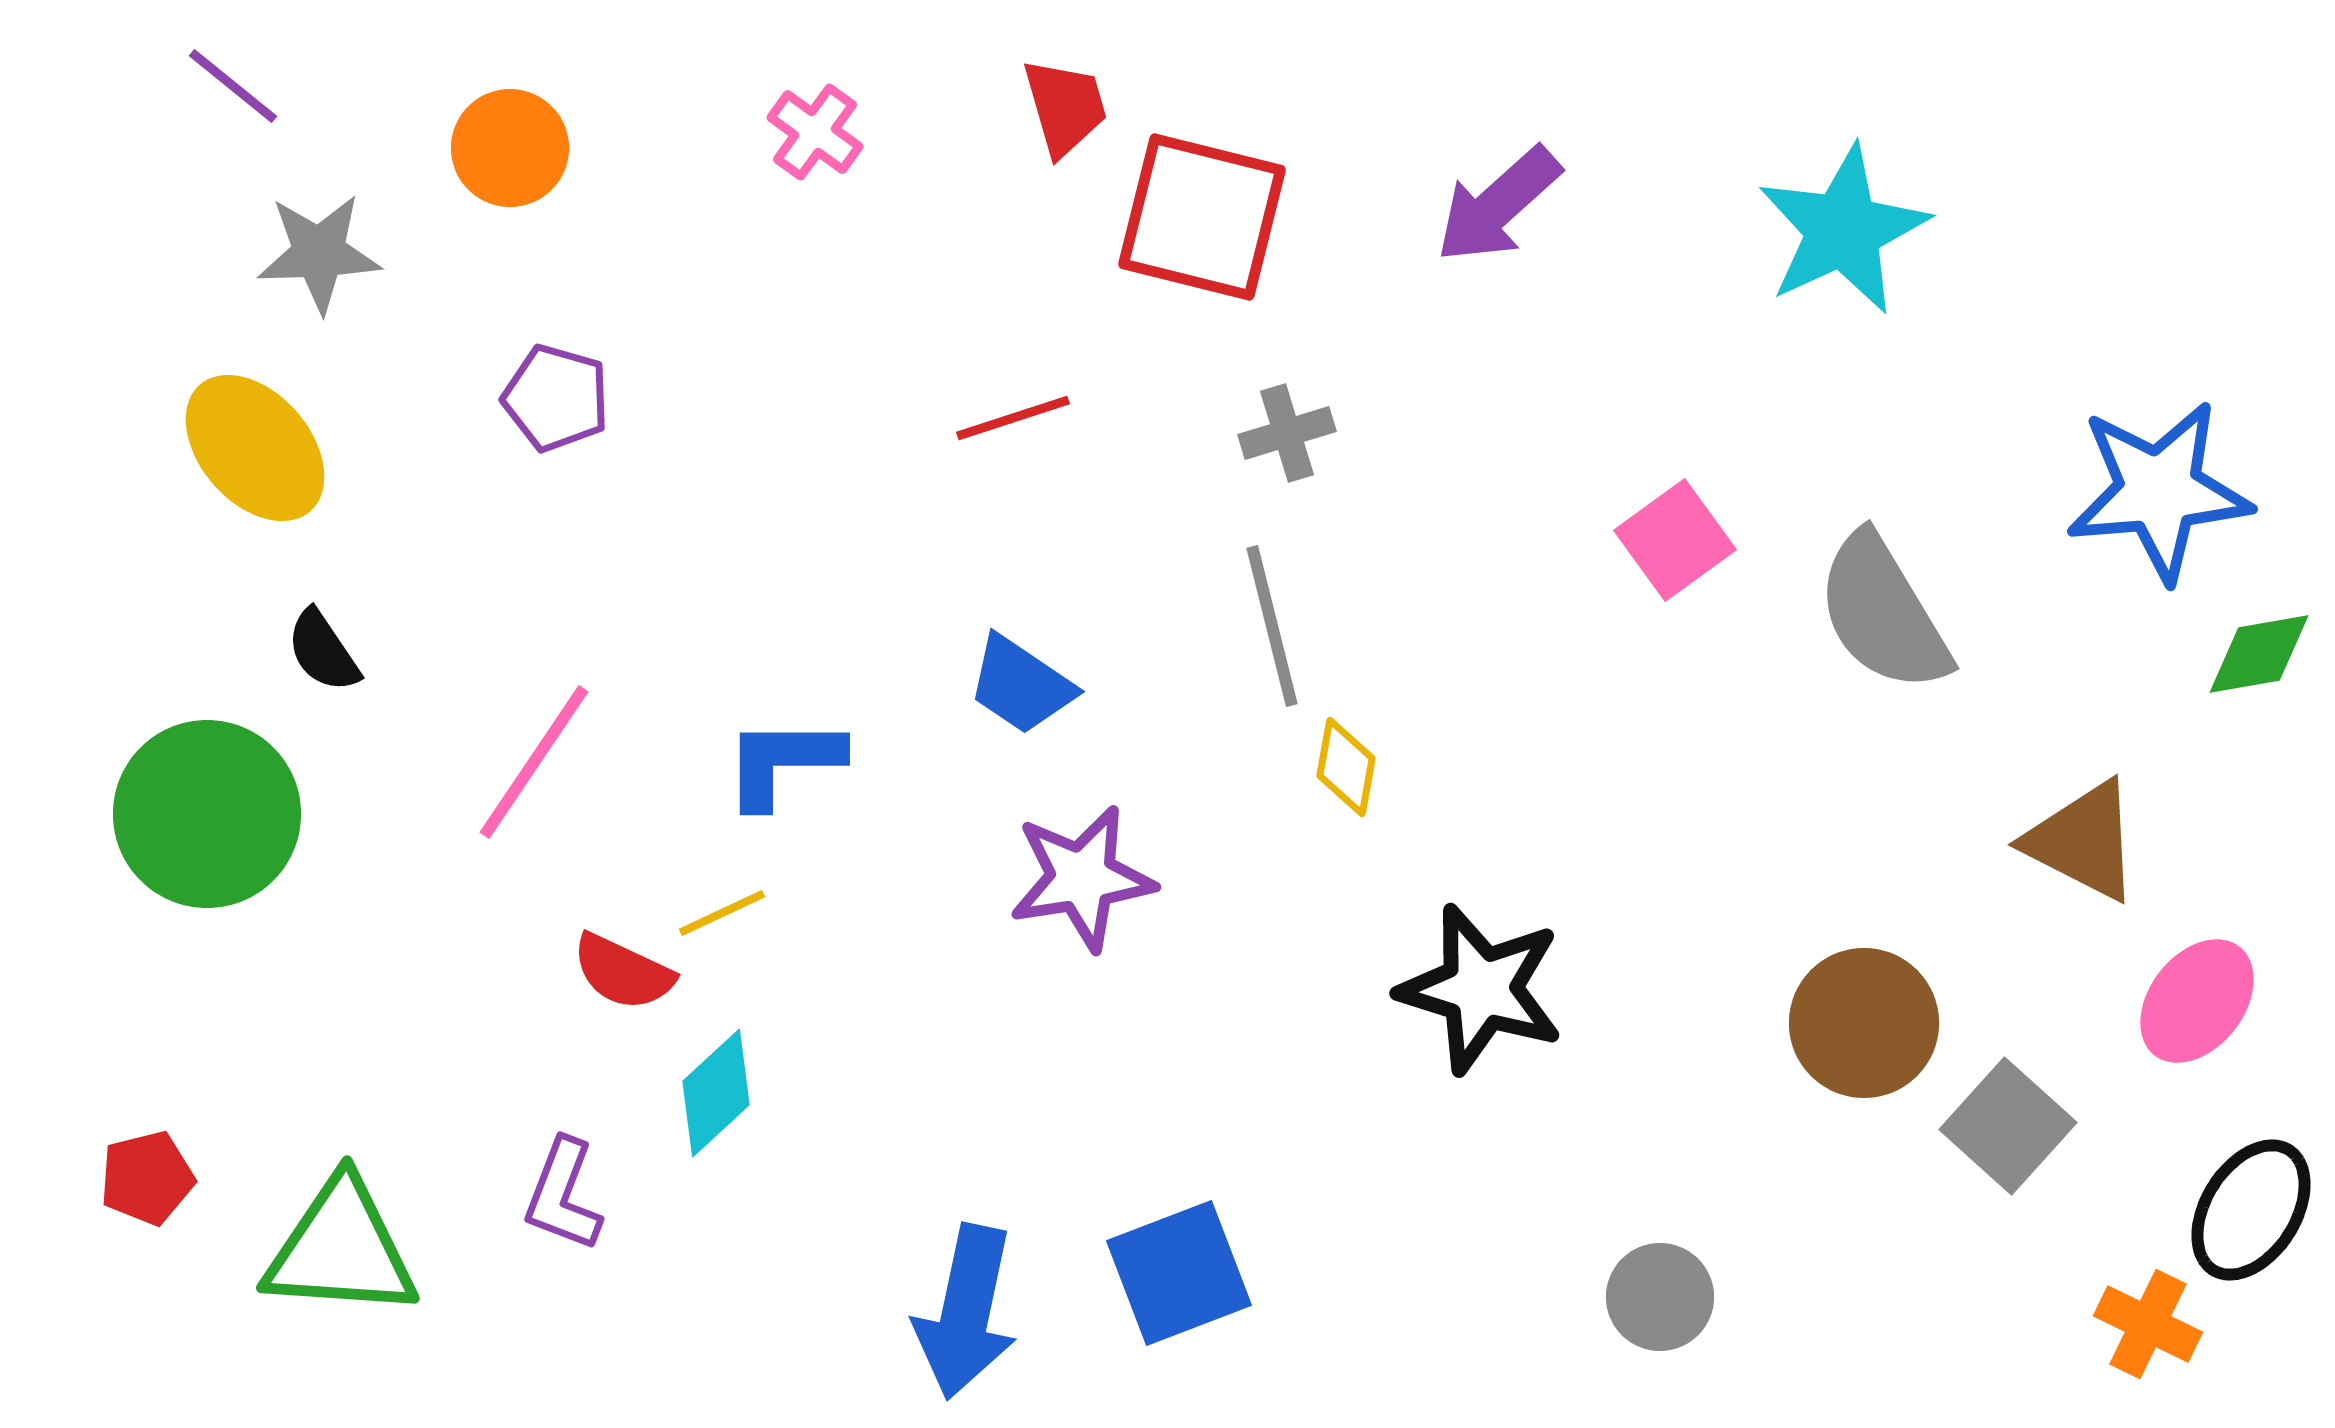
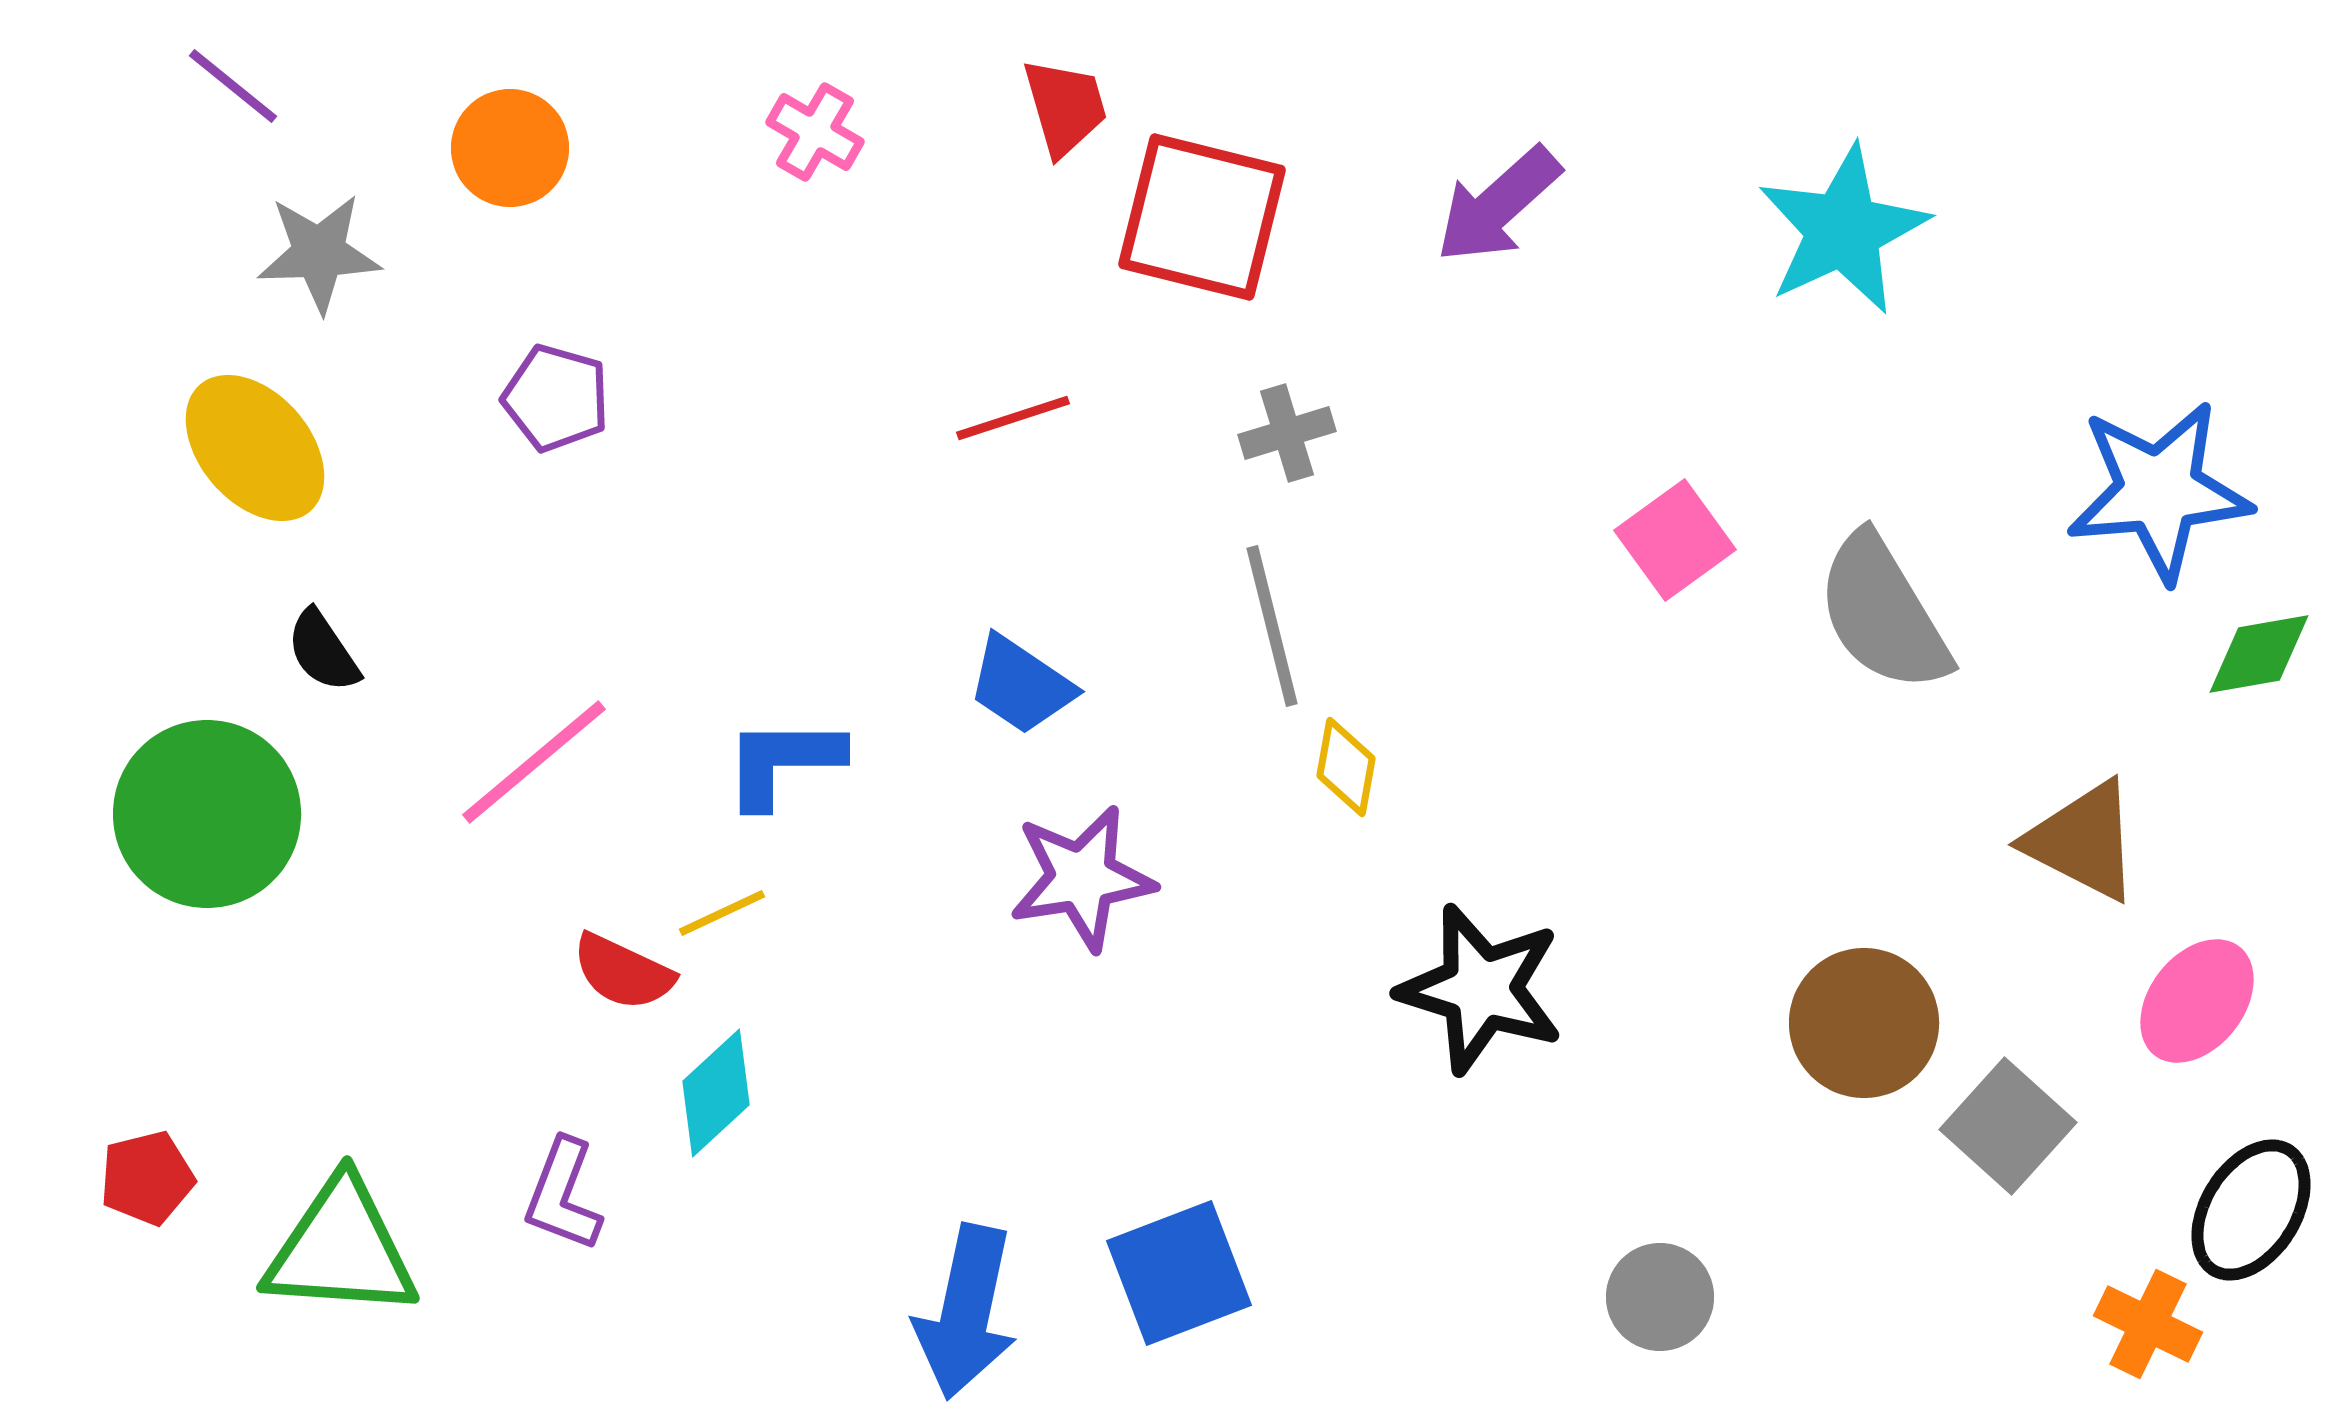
pink cross: rotated 6 degrees counterclockwise
pink line: rotated 16 degrees clockwise
